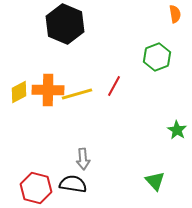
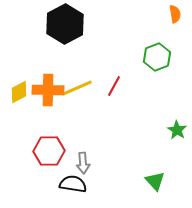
black hexagon: rotated 9 degrees clockwise
yellow line: moved 6 px up; rotated 8 degrees counterclockwise
gray arrow: moved 4 px down
red hexagon: moved 13 px right, 37 px up; rotated 16 degrees counterclockwise
